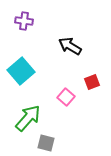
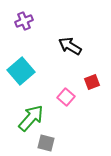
purple cross: rotated 30 degrees counterclockwise
green arrow: moved 3 px right
